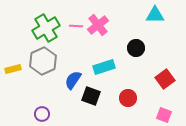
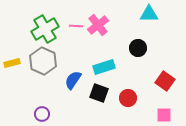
cyan triangle: moved 6 px left, 1 px up
green cross: moved 1 px left, 1 px down
black circle: moved 2 px right
gray hexagon: rotated 12 degrees counterclockwise
yellow rectangle: moved 1 px left, 6 px up
red square: moved 2 px down; rotated 18 degrees counterclockwise
black square: moved 8 px right, 3 px up
pink square: rotated 21 degrees counterclockwise
